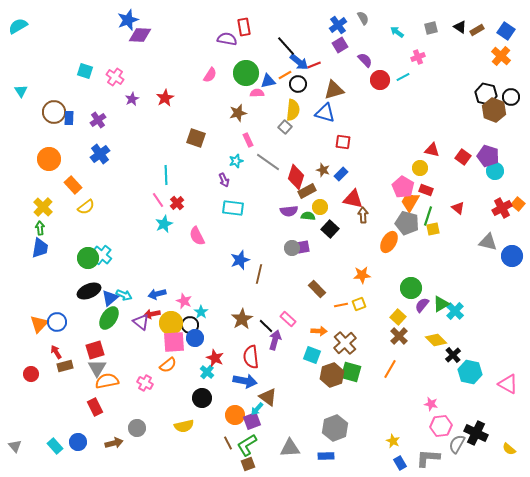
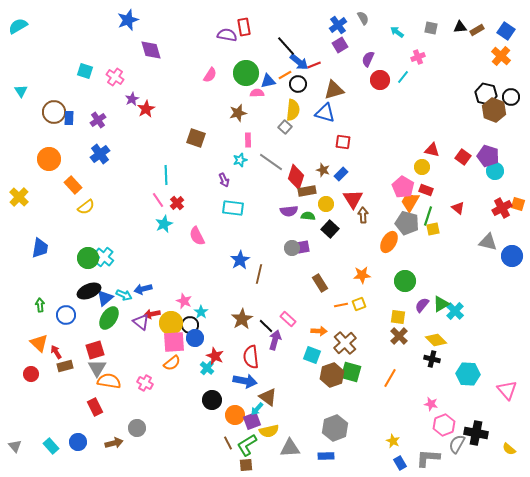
black triangle at (460, 27): rotated 40 degrees counterclockwise
gray square at (431, 28): rotated 24 degrees clockwise
purple diamond at (140, 35): moved 11 px right, 15 px down; rotated 70 degrees clockwise
purple semicircle at (227, 39): moved 4 px up
purple semicircle at (365, 60): moved 3 px right, 1 px up; rotated 112 degrees counterclockwise
cyan line at (403, 77): rotated 24 degrees counterclockwise
red star at (165, 98): moved 19 px left, 11 px down
pink rectangle at (248, 140): rotated 24 degrees clockwise
cyan star at (236, 161): moved 4 px right, 1 px up
gray line at (268, 162): moved 3 px right
yellow circle at (420, 168): moved 2 px right, 1 px up
brown rectangle at (307, 191): rotated 18 degrees clockwise
red triangle at (353, 199): rotated 45 degrees clockwise
orange square at (518, 204): rotated 24 degrees counterclockwise
yellow cross at (43, 207): moved 24 px left, 10 px up
yellow circle at (320, 207): moved 6 px right, 3 px up
green arrow at (40, 228): moved 77 px down
cyan cross at (102, 255): moved 2 px right, 2 px down
blue star at (240, 260): rotated 12 degrees counterclockwise
green circle at (411, 288): moved 6 px left, 7 px up
brown rectangle at (317, 289): moved 3 px right, 6 px up; rotated 12 degrees clockwise
blue arrow at (157, 294): moved 14 px left, 5 px up
blue triangle at (110, 298): moved 5 px left
yellow square at (398, 317): rotated 35 degrees counterclockwise
blue circle at (57, 322): moved 9 px right, 7 px up
orange triangle at (39, 324): moved 19 px down; rotated 30 degrees counterclockwise
black cross at (453, 355): moved 21 px left, 4 px down; rotated 35 degrees counterclockwise
red star at (215, 358): moved 2 px up
orange semicircle at (168, 365): moved 4 px right, 2 px up
orange line at (390, 369): moved 9 px down
cyan cross at (207, 372): moved 4 px up
cyan hexagon at (470, 372): moved 2 px left, 2 px down; rotated 10 degrees counterclockwise
orange semicircle at (107, 381): moved 2 px right; rotated 20 degrees clockwise
pink triangle at (508, 384): moved 1 px left, 6 px down; rotated 20 degrees clockwise
black circle at (202, 398): moved 10 px right, 2 px down
yellow semicircle at (184, 426): moved 85 px right, 5 px down
pink hexagon at (441, 426): moved 3 px right, 1 px up; rotated 15 degrees counterclockwise
black cross at (476, 433): rotated 15 degrees counterclockwise
cyan rectangle at (55, 446): moved 4 px left
brown square at (248, 464): moved 2 px left, 1 px down; rotated 16 degrees clockwise
